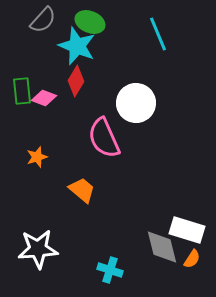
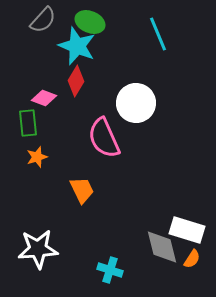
green rectangle: moved 6 px right, 32 px down
orange trapezoid: rotated 24 degrees clockwise
